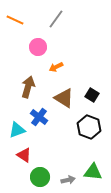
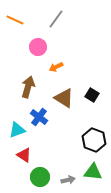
black hexagon: moved 5 px right, 13 px down
